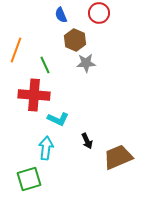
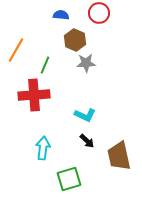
blue semicircle: rotated 119 degrees clockwise
orange line: rotated 10 degrees clockwise
green line: rotated 48 degrees clockwise
red cross: rotated 8 degrees counterclockwise
cyan L-shape: moved 27 px right, 4 px up
black arrow: rotated 21 degrees counterclockwise
cyan arrow: moved 3 px left
brown trapezoid: moved 1 px right, 1 px up; rotated 80 degrees counterclockwise
green square: moved 40 px right
